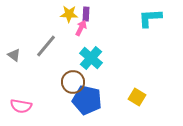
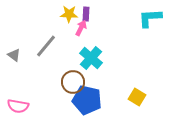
pink semicircle: moved 3 px left
